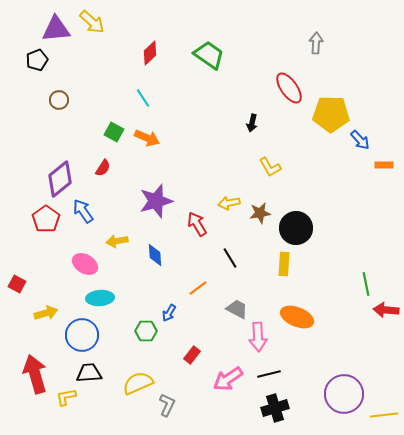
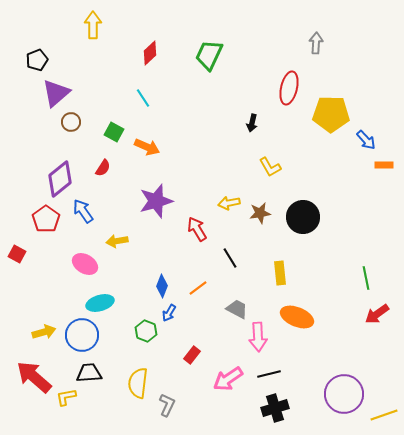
yellow arrow at (92, 22): moved 1 px right, 3 px down; rotated 132 degrees counterclockwise
purple triangle at (56, 29): moved 64 px down; rotated 36 degrees counterclockwise
green trapezoid at (209, 55): rotated 100 degrees counterclockwise
red ellipse at (289, 88): rotated 48 degrees clockwise
brown circle at (59, 100): moved 12 px right, 22 px down
orange arrow at (147, 138): moved 9 px down
blue arrow at (360, 140): moved 6 px right
red arrow at (197, 224): moved 5 px down
black circle at (296, 228): moved 7 px right, 11 px up
blue diamond at (155, 255): moved 7 px right, 31 px down; rotated 25 degrees clockwise
yellow rectangle at (284, 264): moved 4 px left, 9 px down; rotated 10 degrees counterclockwise
red square at (17, 284): moved 30 px up
green line at (366, 284): moved 6 px up
cyan ellipse at (100, 298): moved 5 px down; rotated 12 degrees counterclockwise
red arrow at (386, 310): moved 9 px left, 4 px down; rotated 40 degrees counterclockwise
yellow arrow at (46, 313): moved 2 px left, 19 px down
green hexagon at (146, 331): rotated 20 degrees clockwise
red arrow at (35, 374): moved 1 px left, 3 px down; rotated 33 degrees counterclockwise
yellow semicircle at (138, 383): rotated 60 degrees counterclockwise
yellow line at (384, 415): rotated 12 degrees counterclockwise
